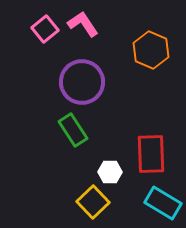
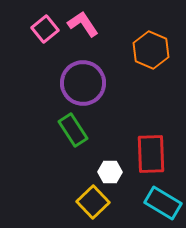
purple circle: moved 1 px right, 1 px down
